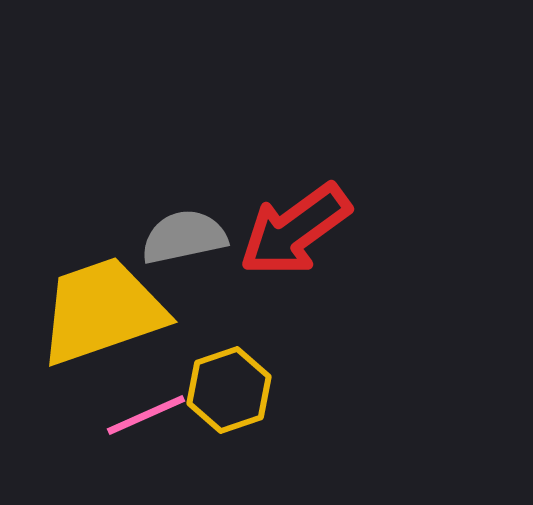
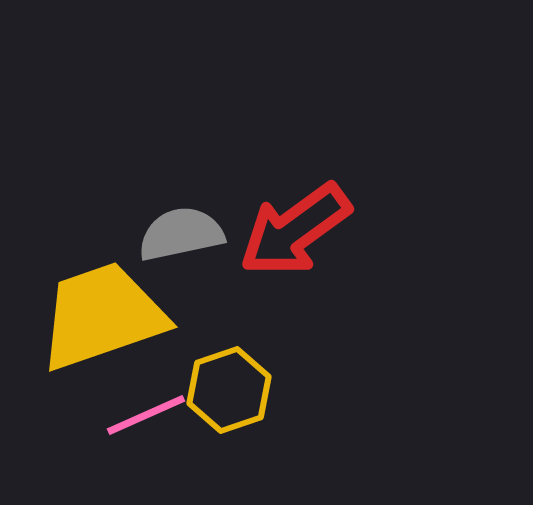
gray semicircle: moved 3 px left, 3 px up
yellow trapezoid: moved 5 px down
